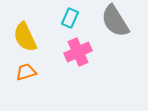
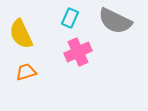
gray semicircle: rotated 32 degrees counterclockwise
yellow semicircle: moved 4 px left, 3 px up
